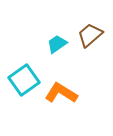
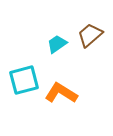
cyan square: rotated 20 degrees clockwise
